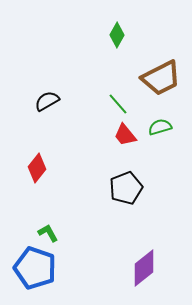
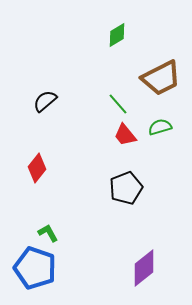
green diamond: rotated 30 degrees clockwise
black semicircle: moved 2 px left; rotated 10 degrees counterclockwise
